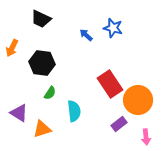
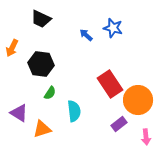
black hexagon: moved 1 px left, 1 px down
